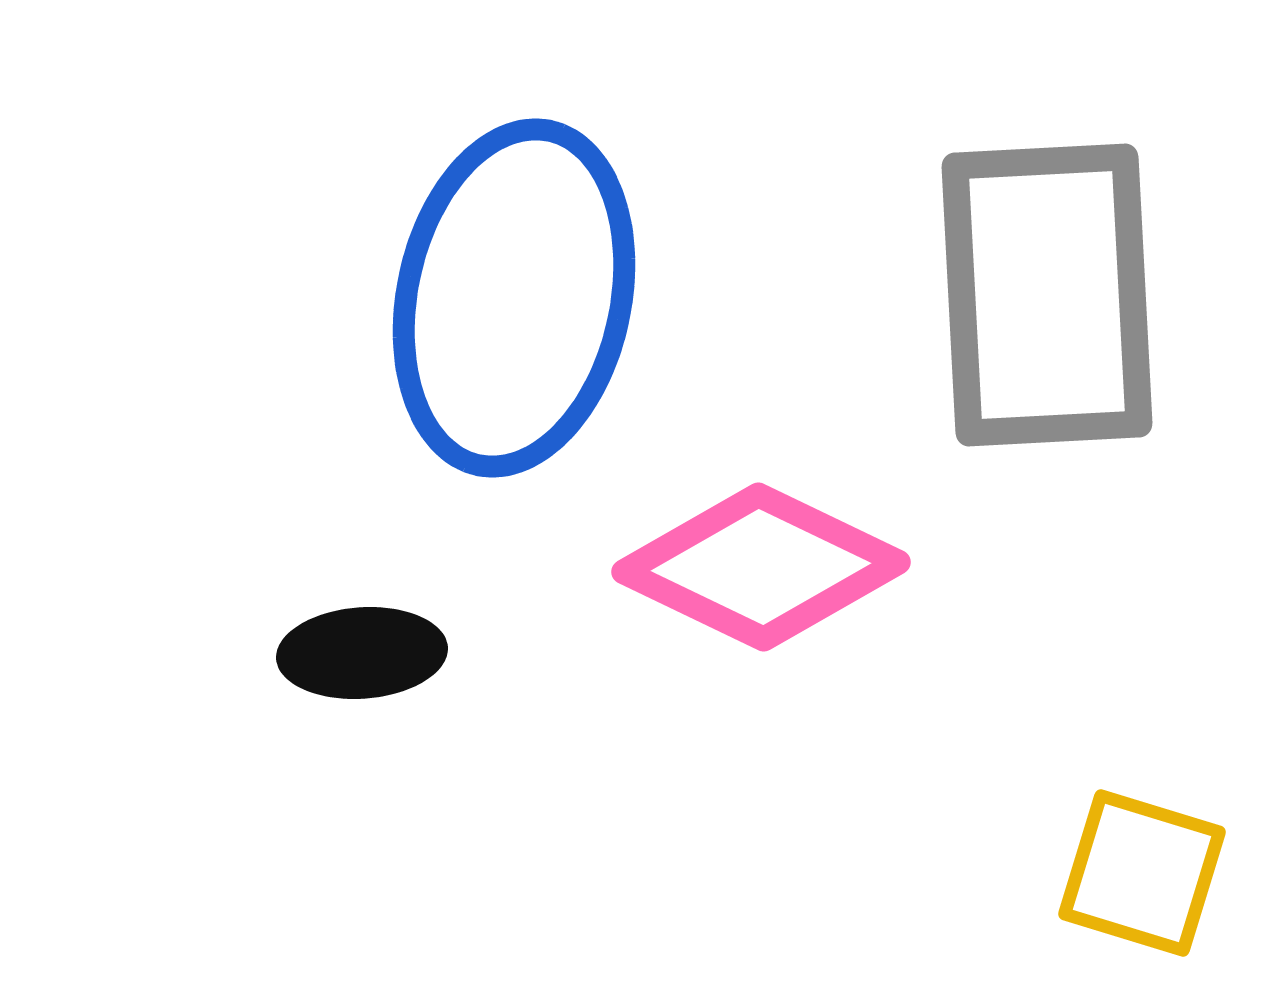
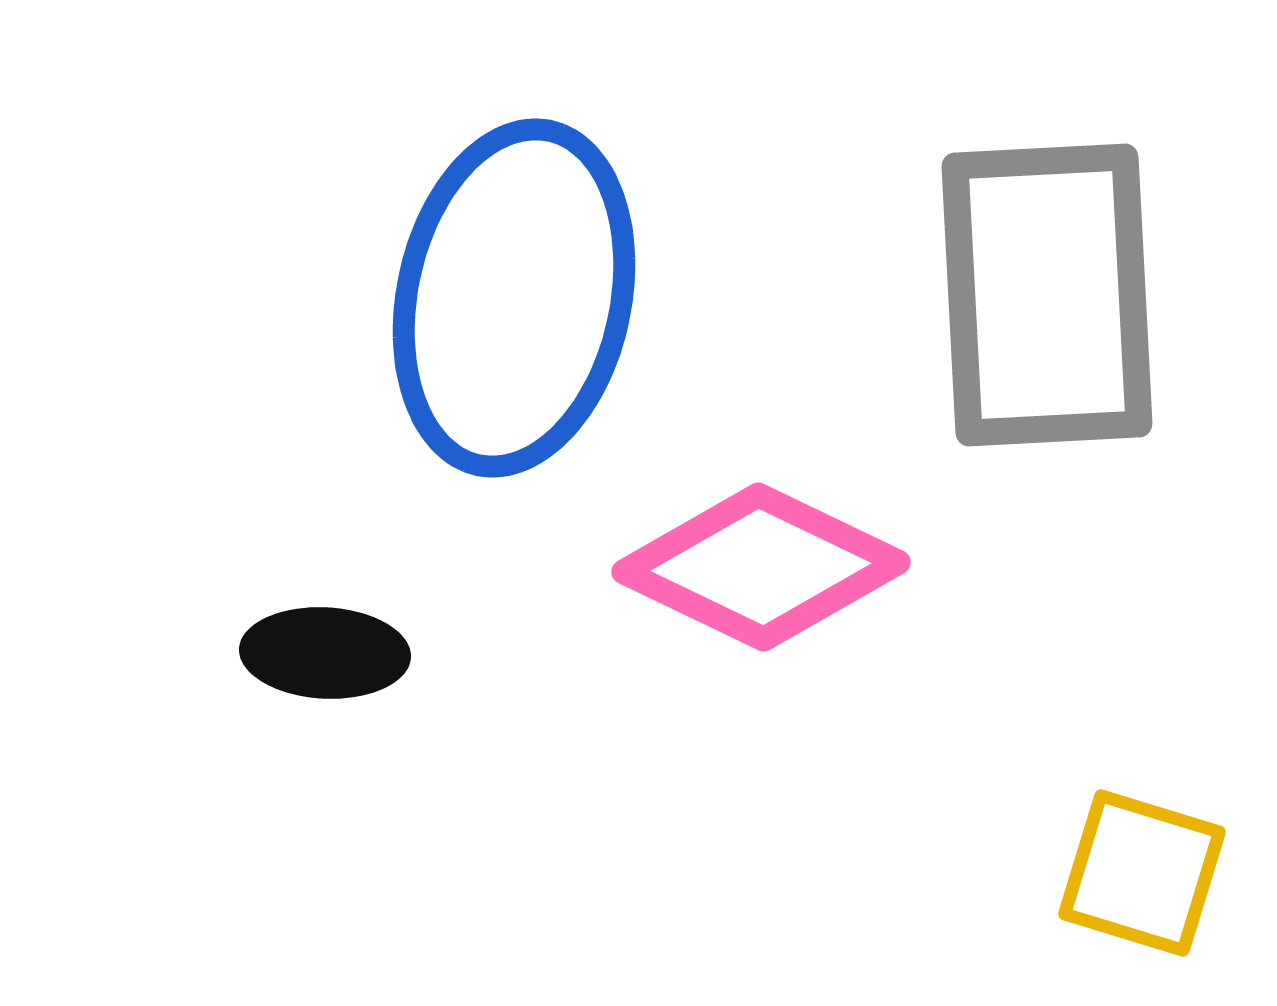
black ellipse: moved 37 px left; rotated 7 degrees clockwise
